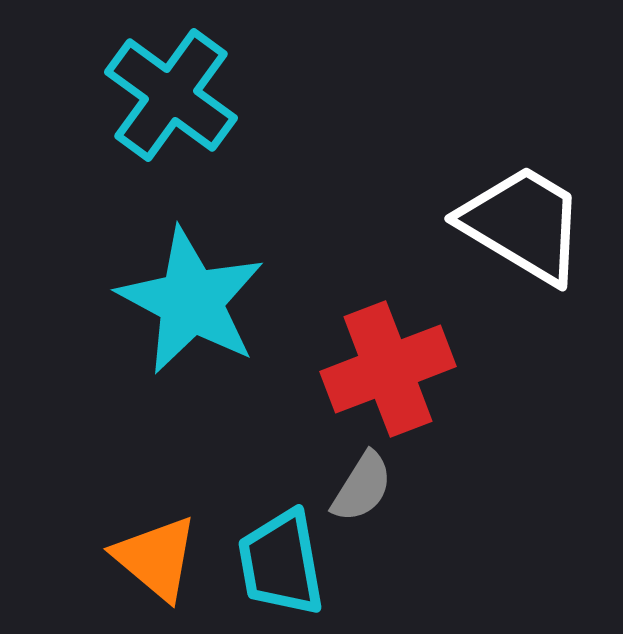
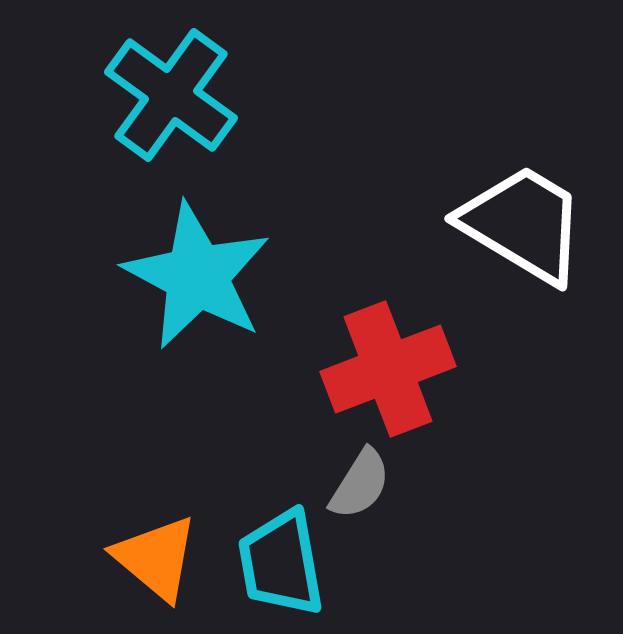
cyan star: moved 6 px right, 25 px up
gray semicircle: moved 2 px left, 3 px up
